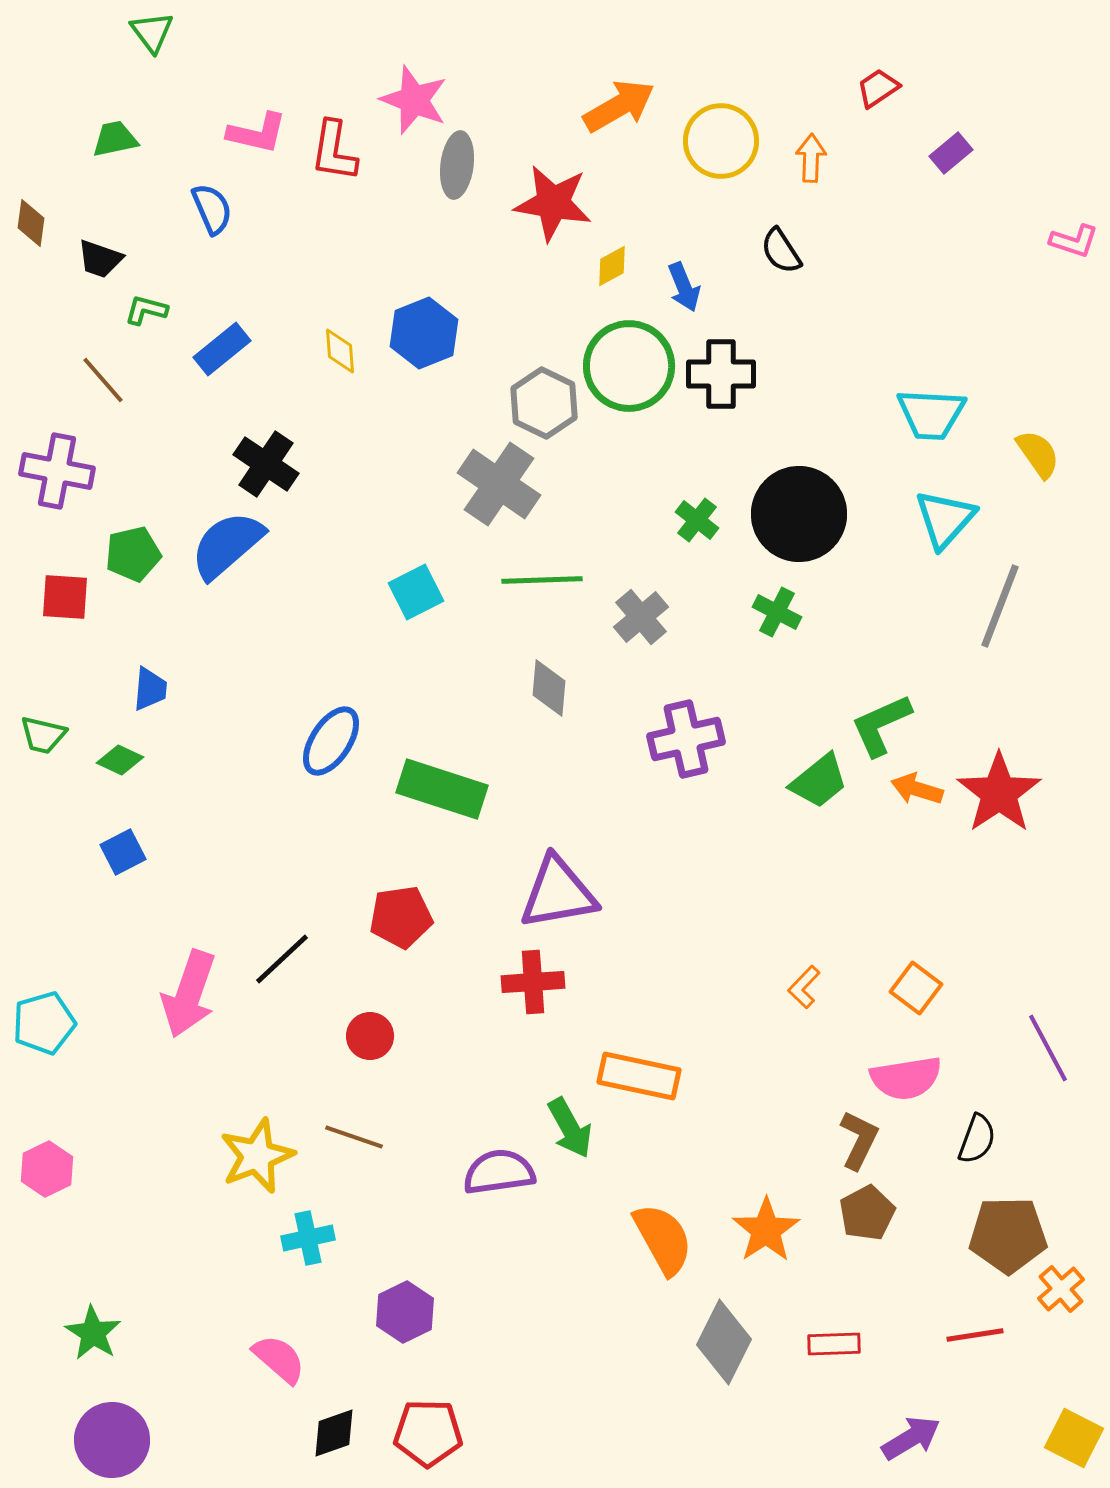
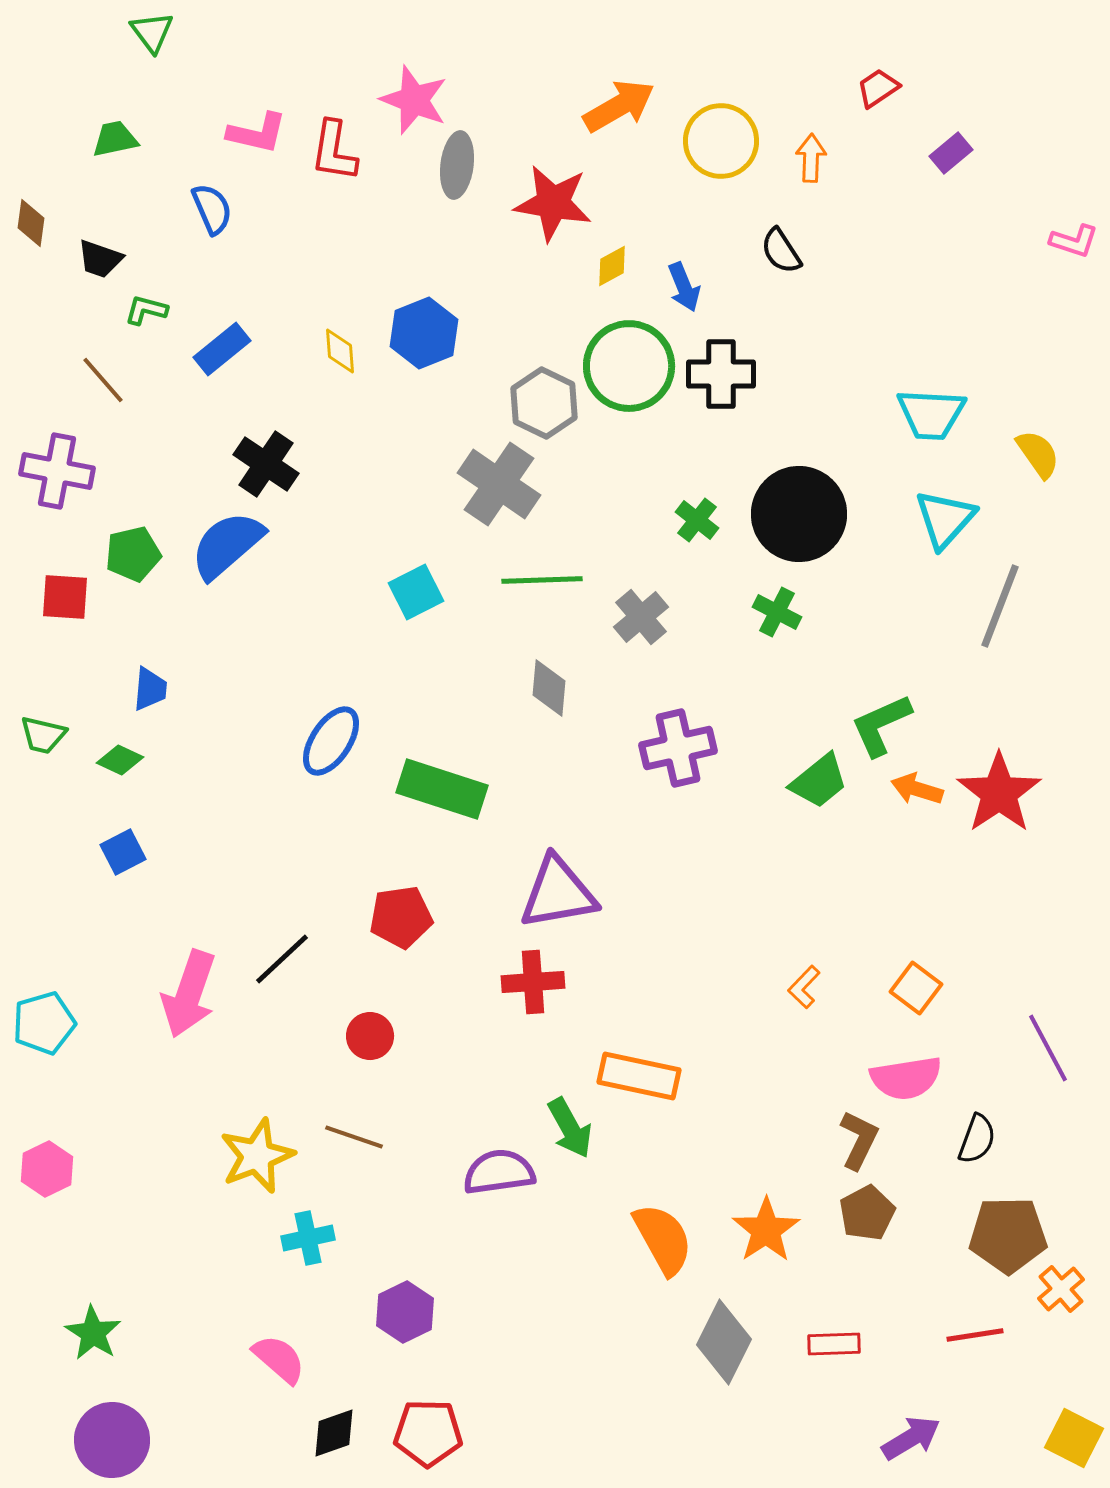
purple cross at (686, 739): moved 8 px left, 9 px down
